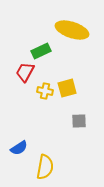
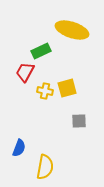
blue semicircle: rotated 36 degrees counterclockwise
